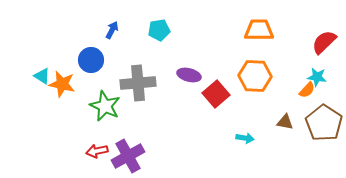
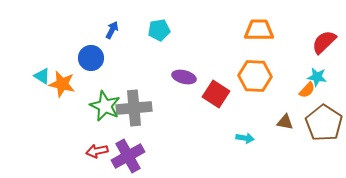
blue circle: moved 2 px up
purple ellipse: moved 5 px left, 2 px down
gray cross: moved 4 px left, 25 px down
red square: rotated 16 degrees counterclockwise
